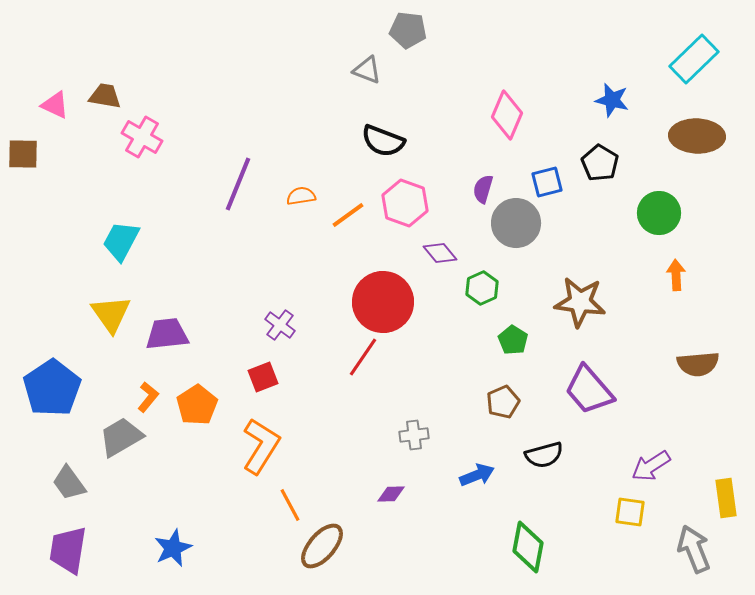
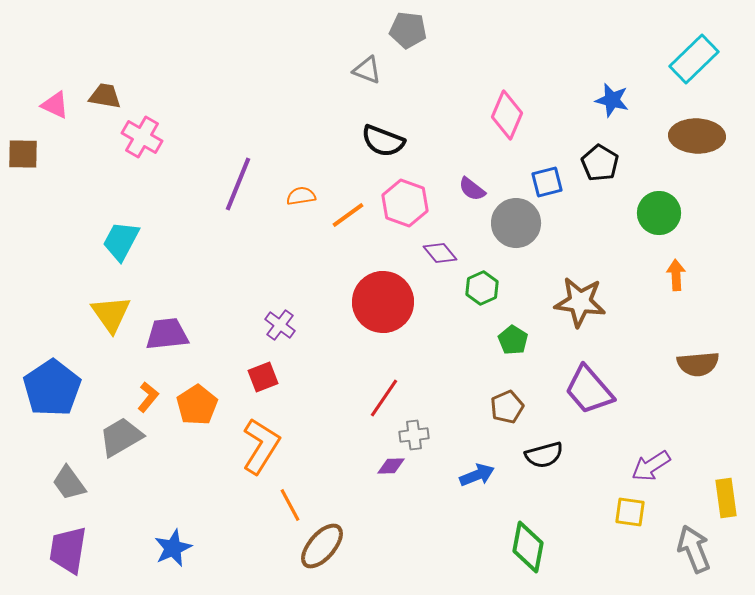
purple semicircle at (483, 189): moved 11 px left; rotated 68 degrees counterclockwise
red line at (363, 357): moved 21 px right, 41 px down
brown pentagon at (503, 402): moved 4 px right, 5 px down
purple diamond at (391, 494): moved 28 px up
